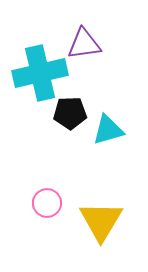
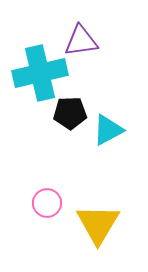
purple triangle: moved 3 px left, 3 px up
cyan triangle: rotated 12 degrees counterclockwise
yellow triangle: moved 3 px left, 3 px down
